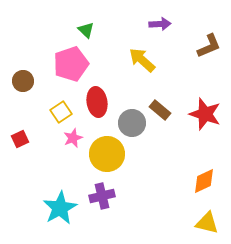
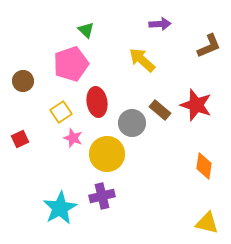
red star: moved 9 px left, 9 px up
pink star: rotated 30 degrees counterclockwise
orange diamond: moved 15 px up; rotated 56 degrees counterclockwise
